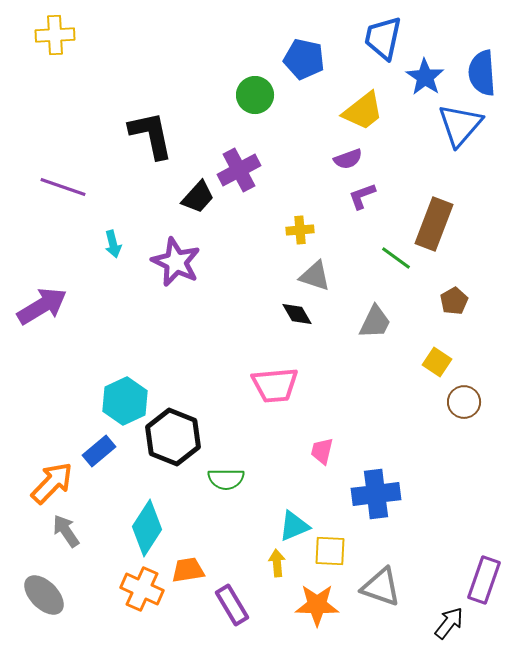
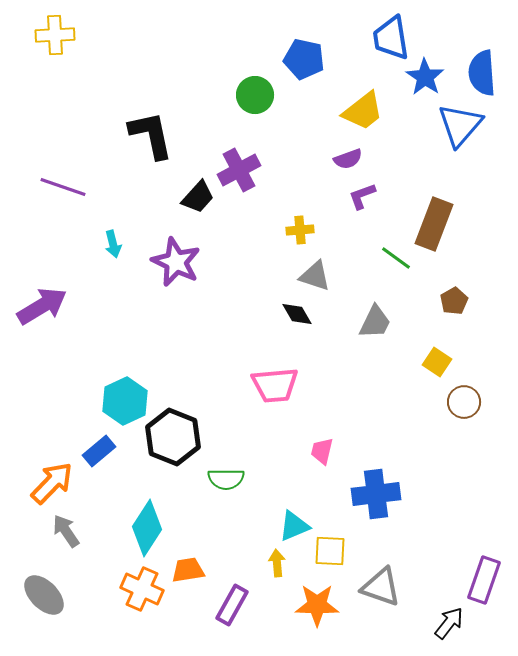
blue trapezoid at (383, 38): moved 8 px right; rotated 21 degrees counterclockwise
purple rectangle at (232, 605): rotated 60 degrees clockwise
